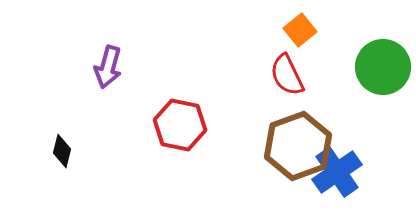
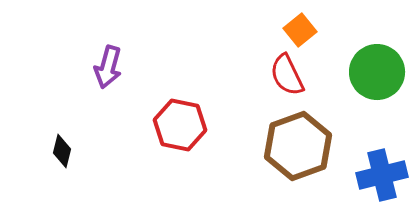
green circle: moved 6 px left, 5 px down
blue cross: moved 45 px right, 3 px down; rotated 21 degrees clockwise
